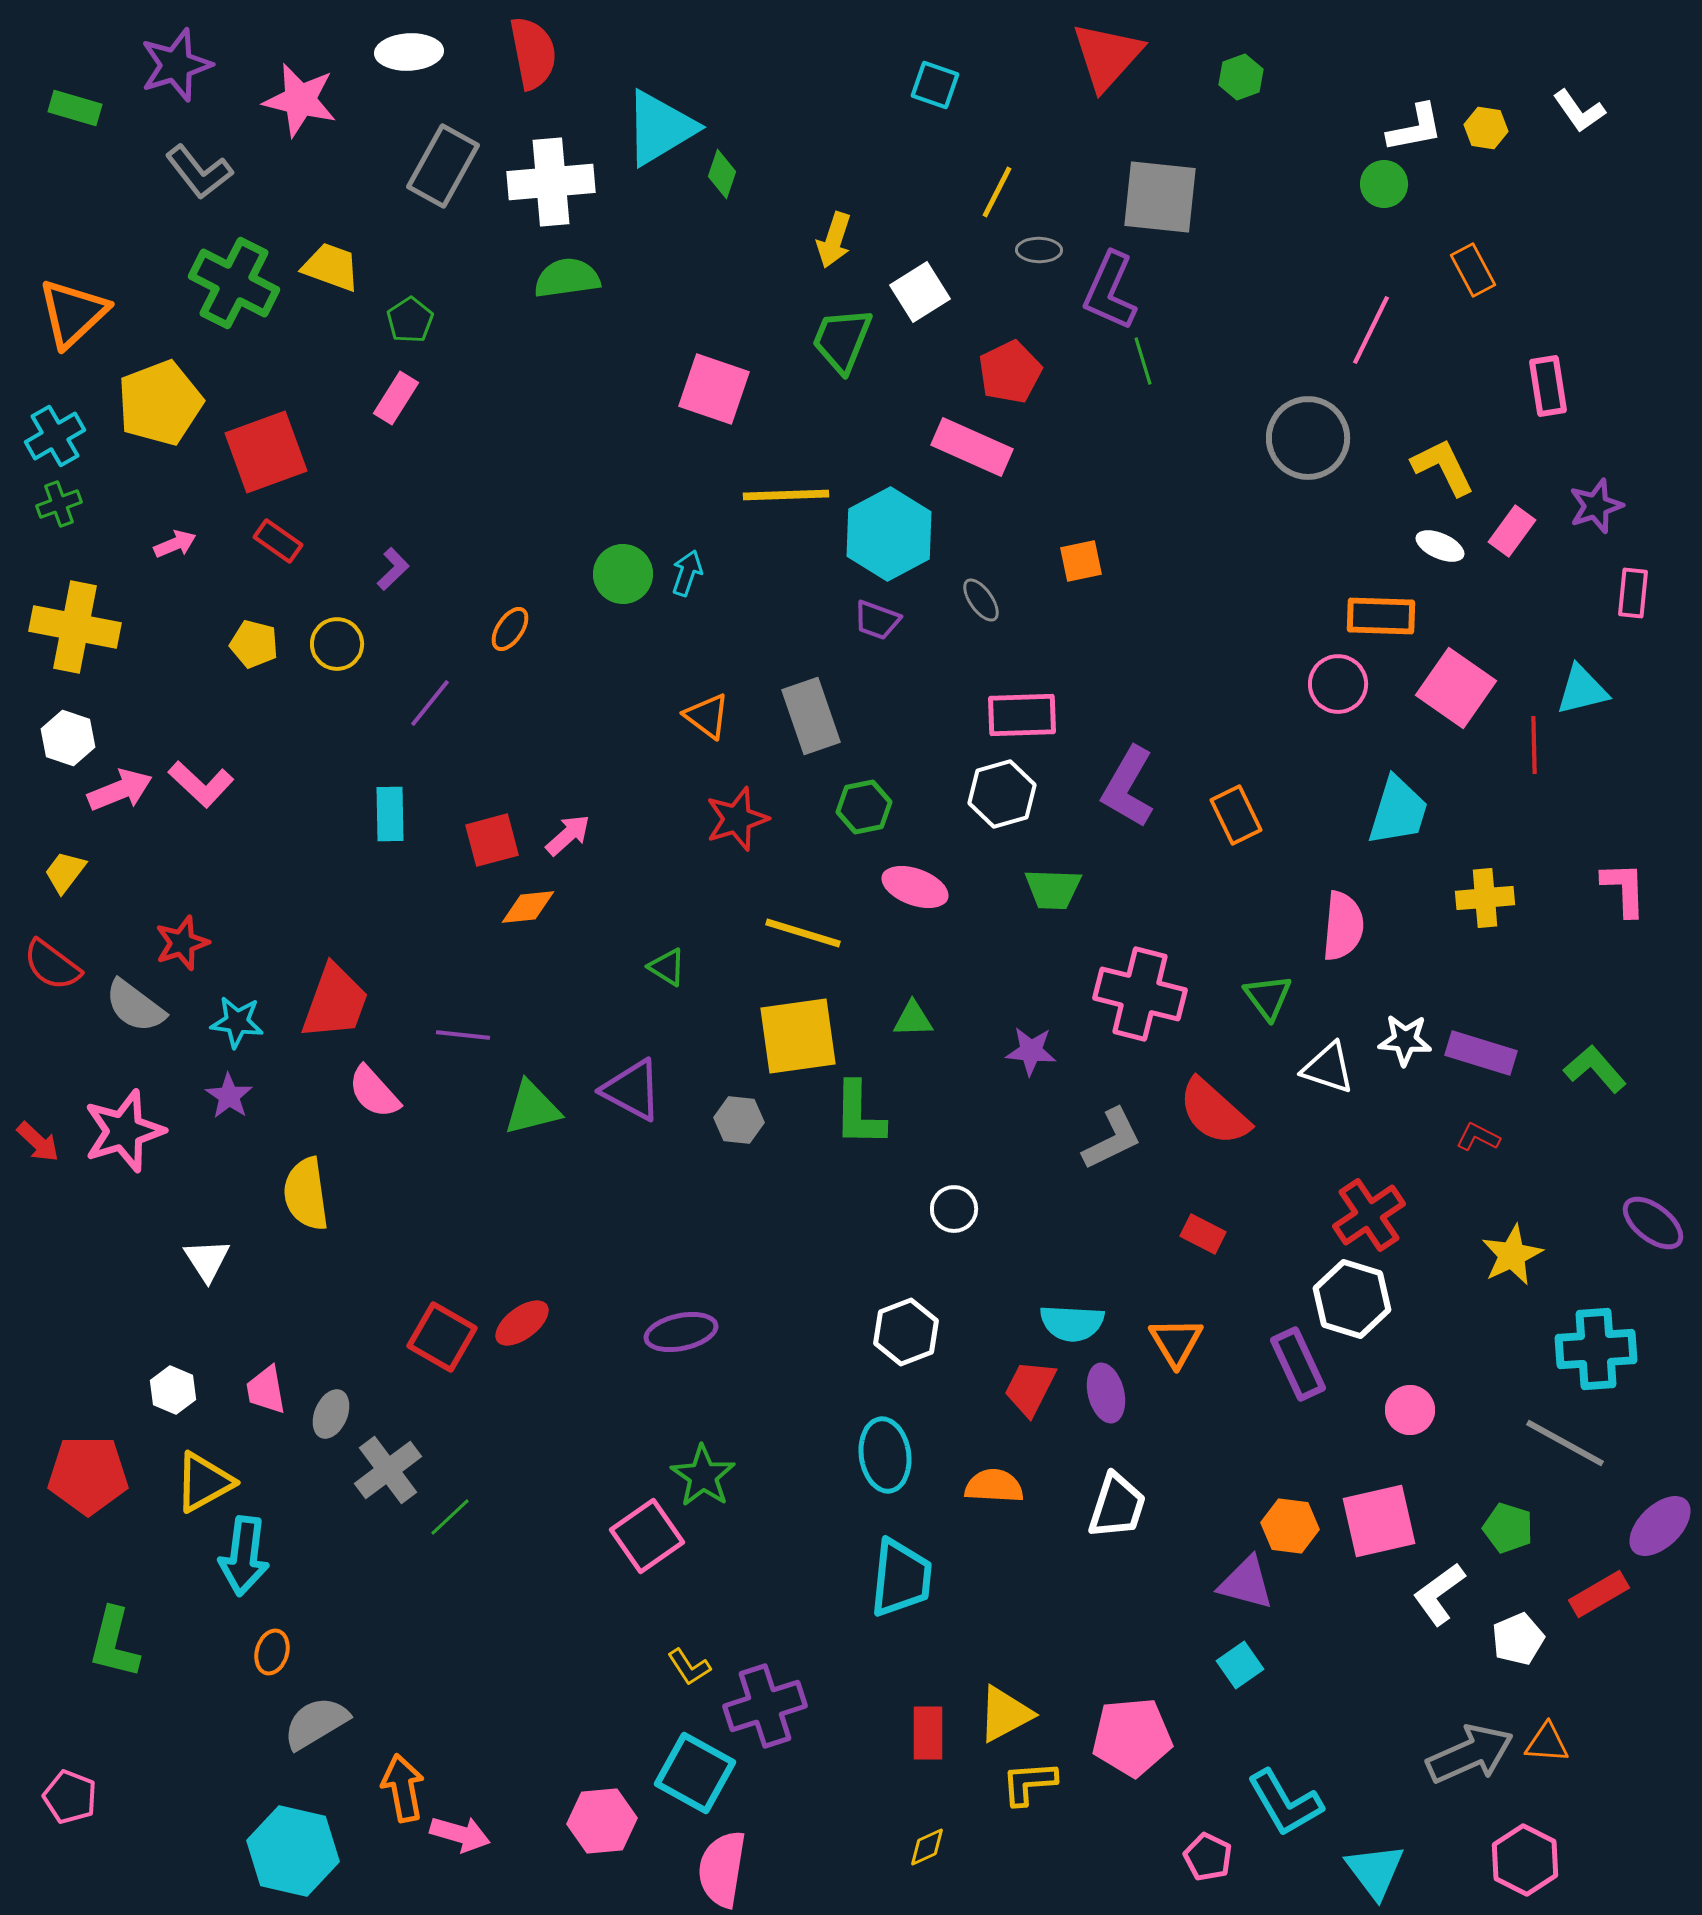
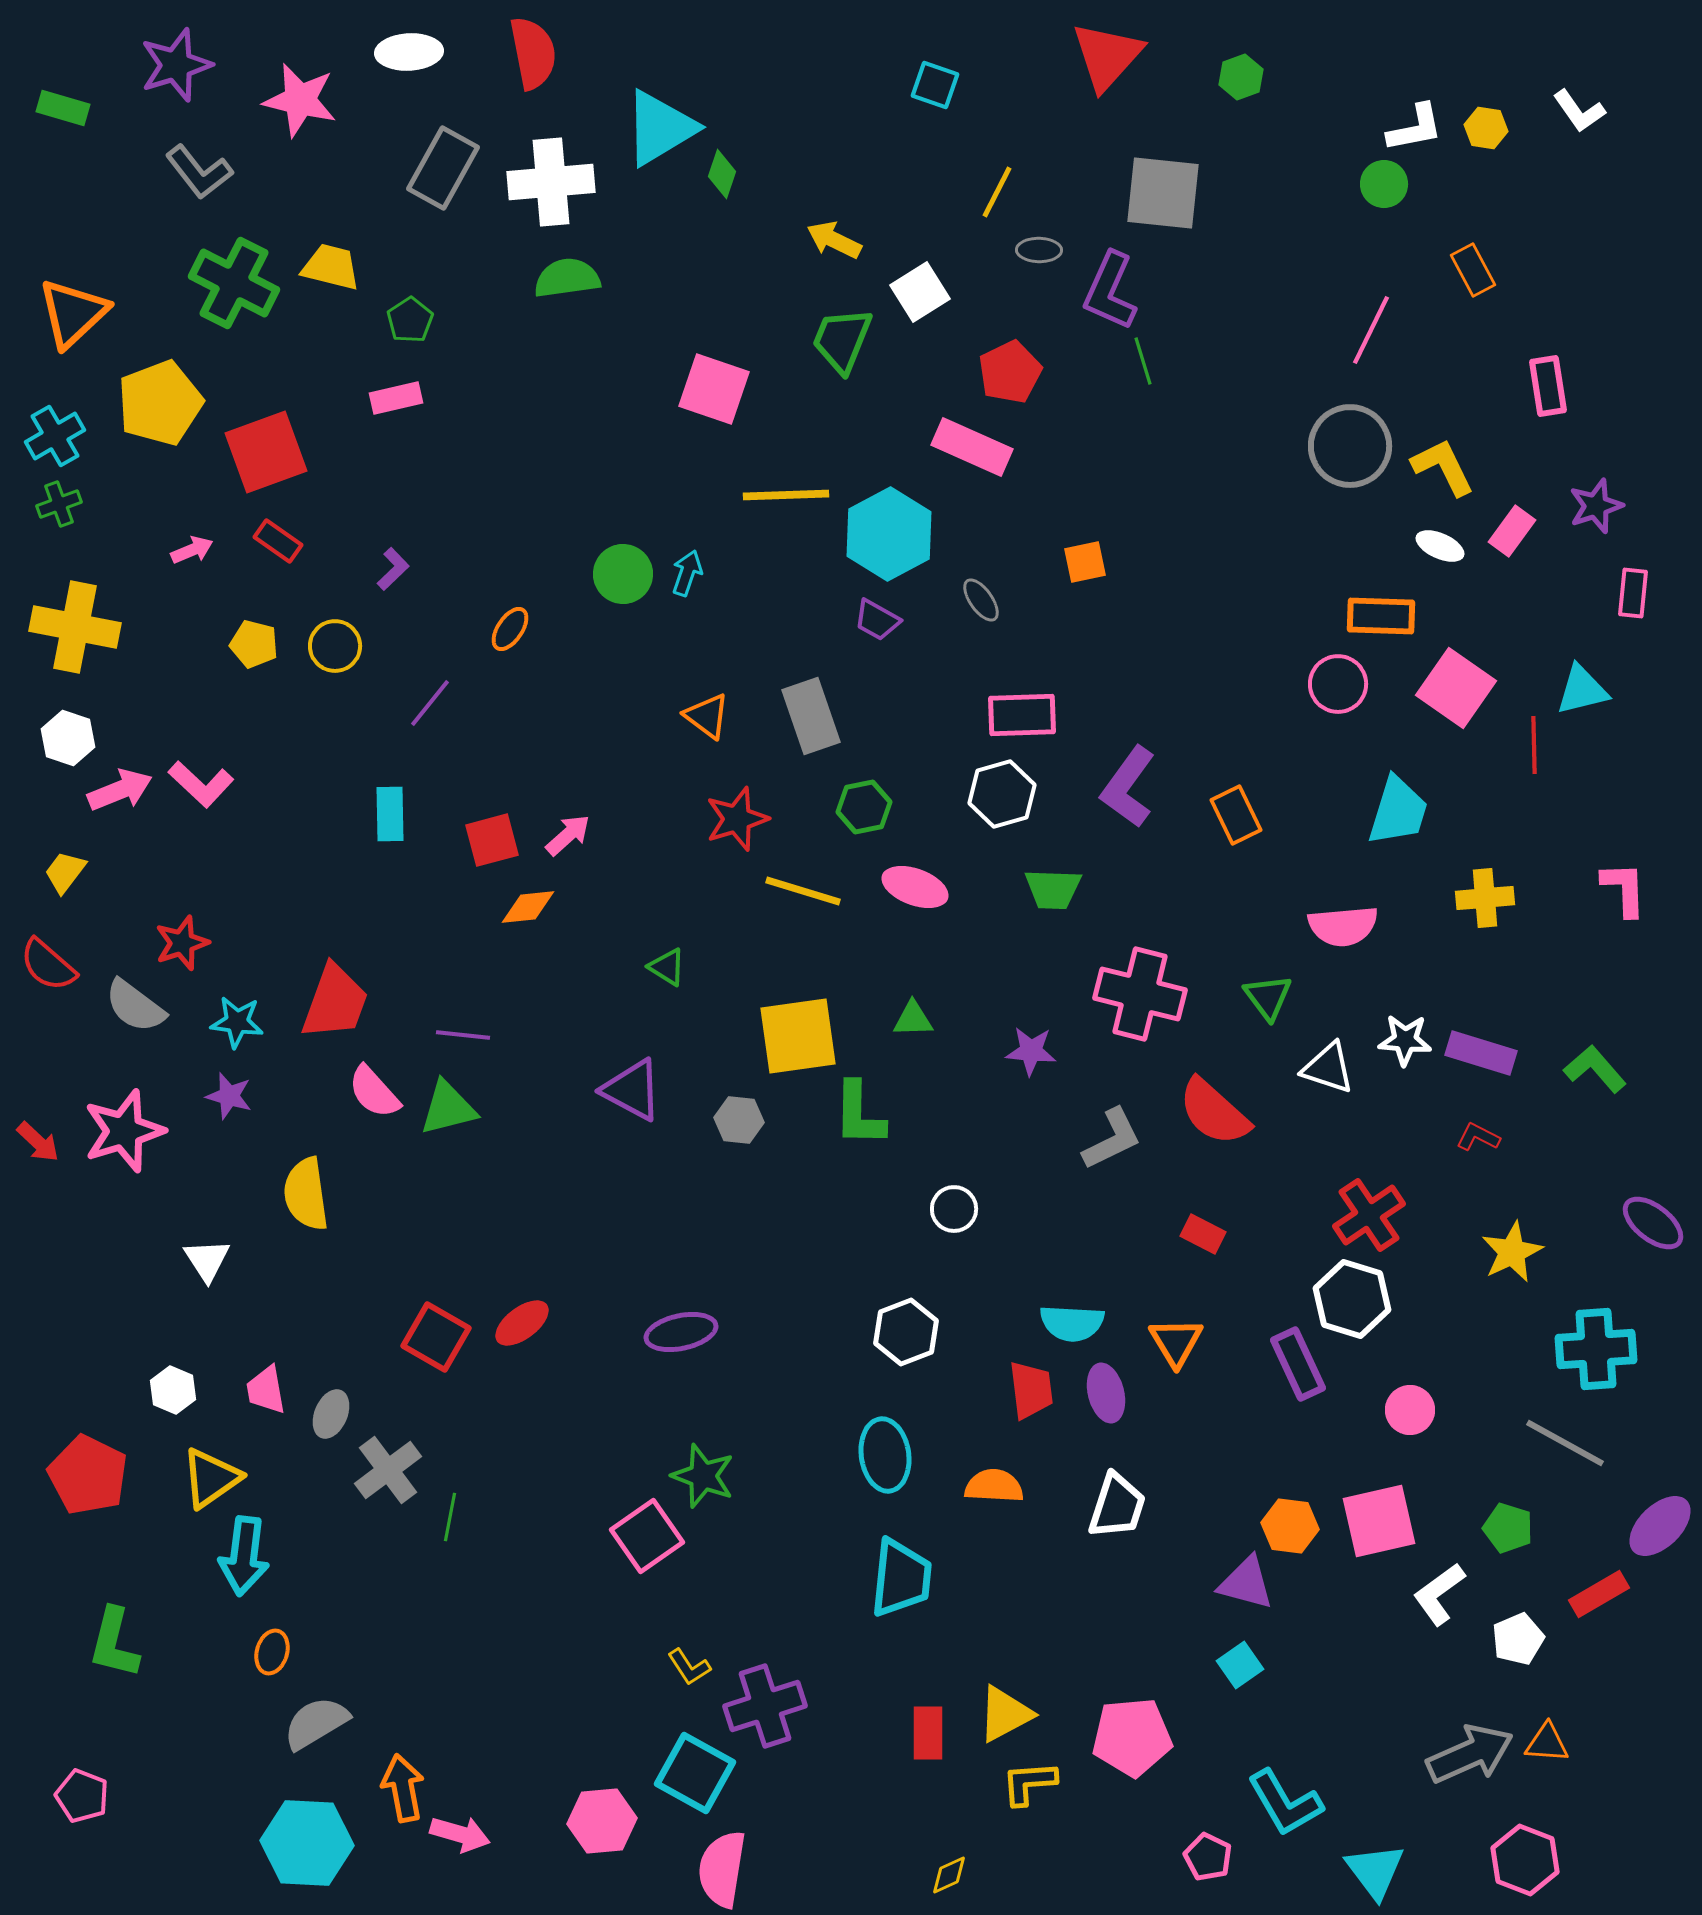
green rectangle at (75, 108): moved 12 px left
gray rectangle at (443, 166): moved 2 px down
gray square at (1160, 197): moved 3 px right, 4 px up
yellow arrow at (834, 240): rotated 98 degrees clockwise
yellow trapezoid at (331, 267): rotated 6 degrees counterclockwise
pink rectangle at (396, 398): rotated 45 degrees clockwise
gray circle at (1308, 438): moved 42 px right, 8 px down
pink arrow at (175, 544): moved 17 px right, 6 px down
orange square at (1081, 561): moved 4 px right, 1 px down
purple trapezoid at (877, 620): rotated 9 degrees clockwise
yellow circle at (337, 644): moved 2 px left, 2 px down
purple L-shape at (1128, 787): rotated 6 degrees clockwise
pink semicircle at (1343, 926): rotated 80 degrees clockwise
yellow line at (803, 933): moved 42 px up
red semicircle at (52, 965): moved 4 px left; rotated 4 degrees clockwise
purple star at (229, 1096): rotated 18 degrees counterclockwise
green triangle at (532, 1108): moved 84 px left
yellow star at (1512, 1255): moved 3 px up
red square at (442, 1337): moved 6 px left
red trapezoid at (1030, 1388): moved 1 px right, 2 px down; rotated 146 degrees clockwise
red pentagon at (88, 1475): rotated 26 degrees clockwise
green star at (703, 1476): rotated 14 degrees counterclockwise
yellow triangle at (204, 1482): moved 7 px right, 4 px up; rotated 6 degrees counterclockwise
green line at (450, 1517): rotated 36 degrees counterclockwise
pink pentagon at (70, 1797): moved 12 px right, 1 px up
yellow diamond at (927, 1847): moved 22 px right, 28 px down
cyan hexagon at (293, 1851): moved 14 px right, 8 px up; rotated 10 degrees counterclockwise
pink hexagon at (1525, 1860): rotated 6 degrees counterclockwise
